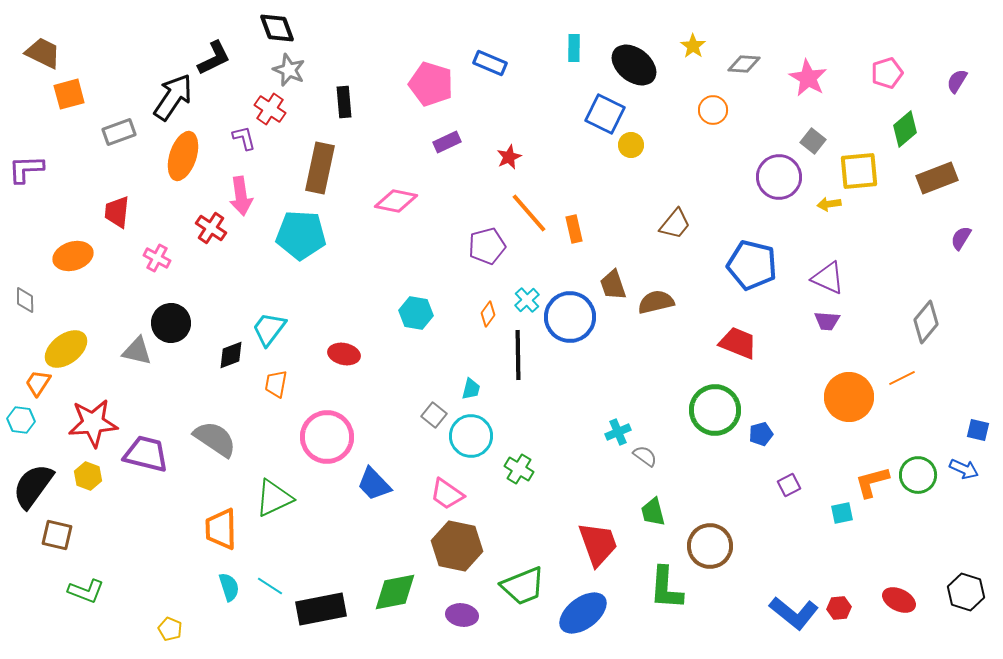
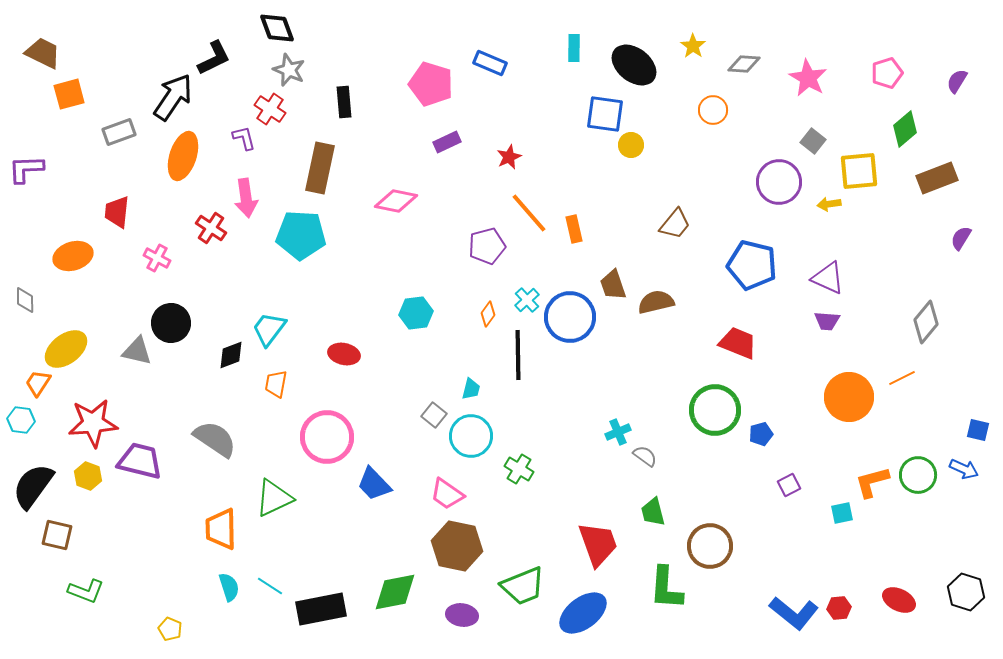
blue square at (605, 114): rotated 18 degrees counterclockwise
purple circle at (779, 177): moved 5 px down
pink arrow at (241, 196): moved 5 px right, 2 px down
cyan hexagon at (416, 313): rotated 16 degrees counterclockwise
purple trapezoid at (146, 454): moved 6 px left, 7 px down
